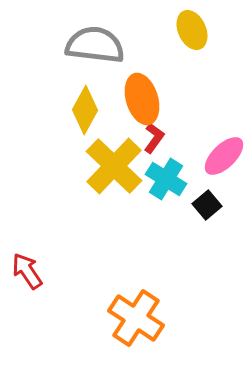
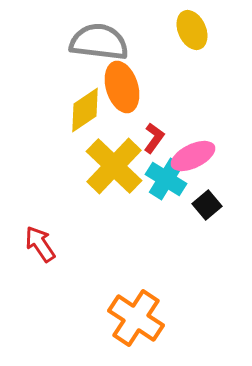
gray semicircle: moved 4 px right, 3 px up
orange ellipse: moved 20 px left, 12 px up
yellow diamond: rotated 27 degrees clockwise
pink ellipse: moved 31 px left; rotated 18 degrees clockwise
red arrow: moved 13 px right, 27 px up
